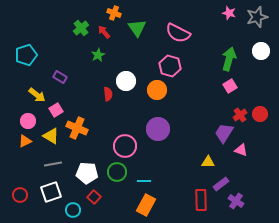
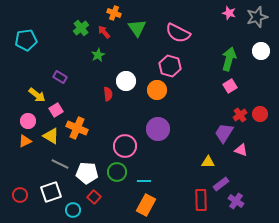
cyan pentagon at (26, 55): moved 15 px up; rotated 10 degrees clockwise
gray line at (53, 164): moved 7 px right; rotated 36 degrees clockwise
